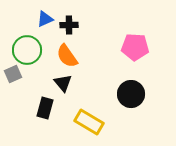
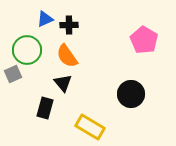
pink pentagon: moved 9 px right, 7 px up; rotated 28 degrees clockwise
yellow rectangle: moved 1 px right, 5 px down
